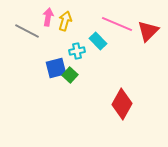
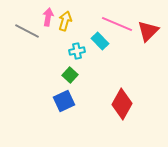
cyan rectangle: moved 2 px right
blue square: moved 8 px right, 33 px down; rotated 10 degrees counterclockwise
